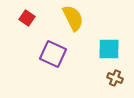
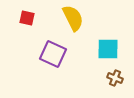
red square: rotated 21 degrees counterclockwise
cyan square: moved 1 px left
